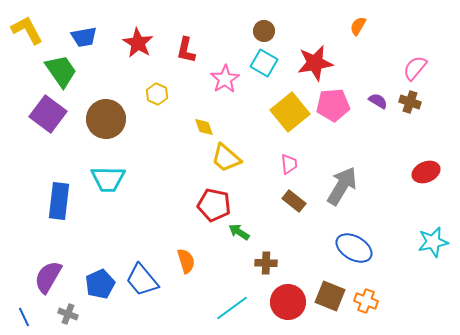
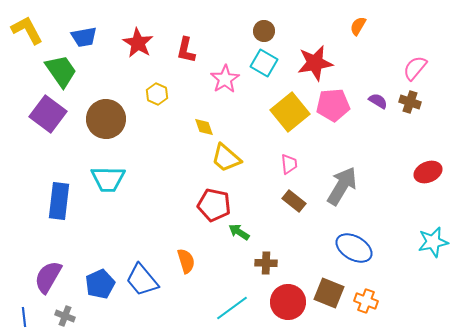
red ellipse at (426, 172): moved 2 px right
brown square at (330, 296): moved 1 px left, 3 px up
gray cross at (68, 314): moved 3 px left, 2 px down
blue line at (24, 317): rotated 18 degrees clockwise
